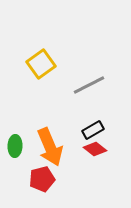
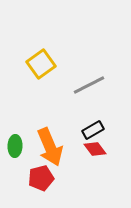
red diamond: rotated 15 degrees clockwise
red pentagon: moved 1 px left, 1 px up
